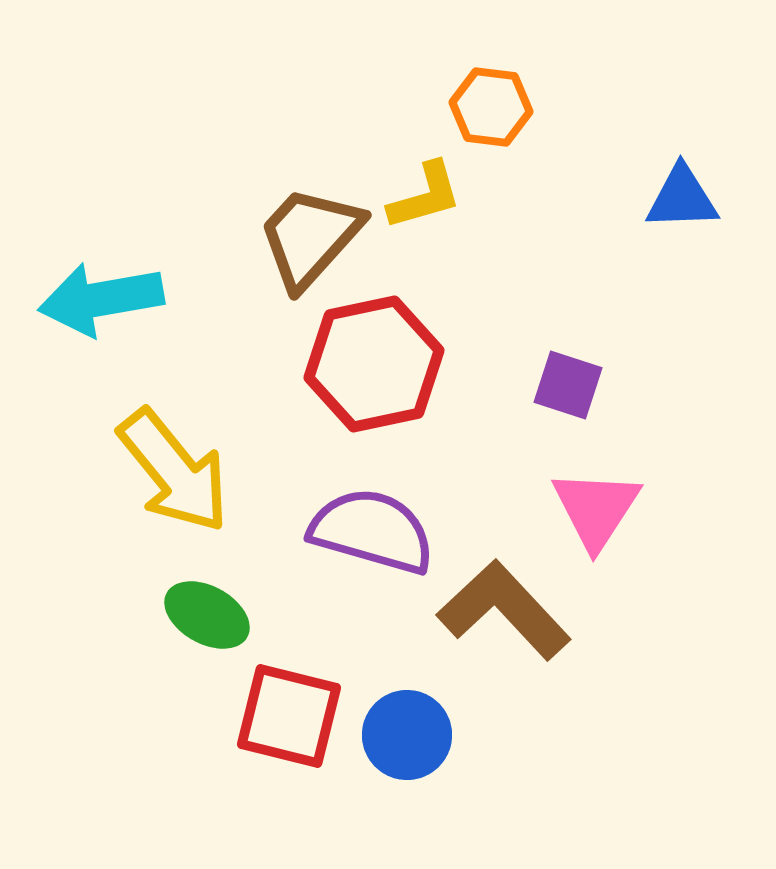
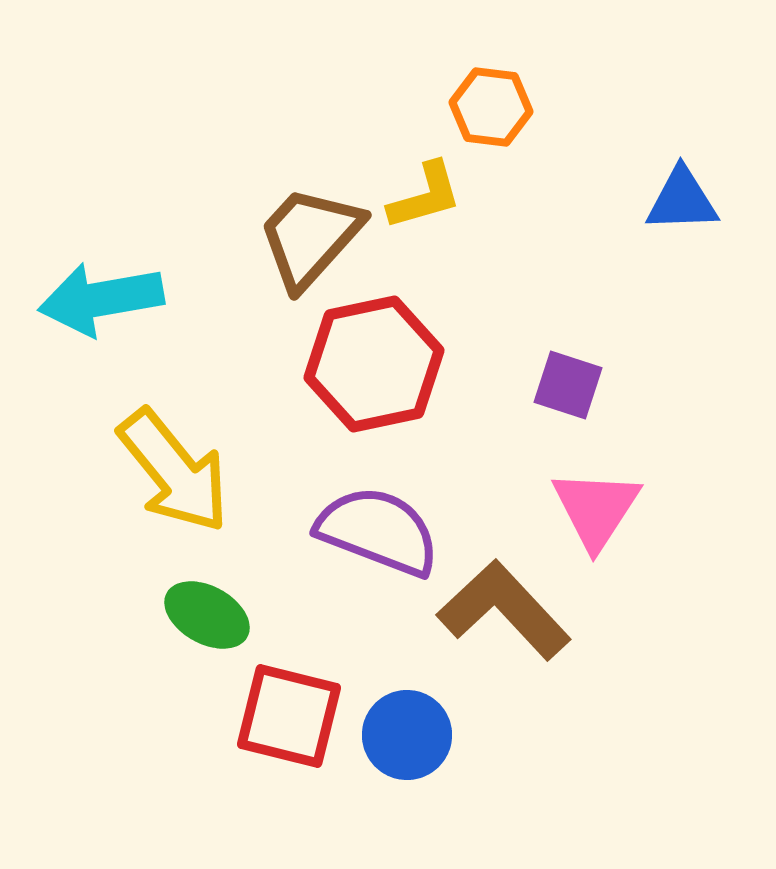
blue triangle: moved 2 px down
purple semicircle: moved 6 px right; rotated 5 degrees clockwise
